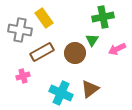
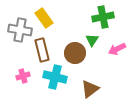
brown rectangle: moved 2 px up; rotated 75 degrees counterclockwise
cyan cross: moved 6 px left, 16 px up; rotated 10 degrees counterclockwise
